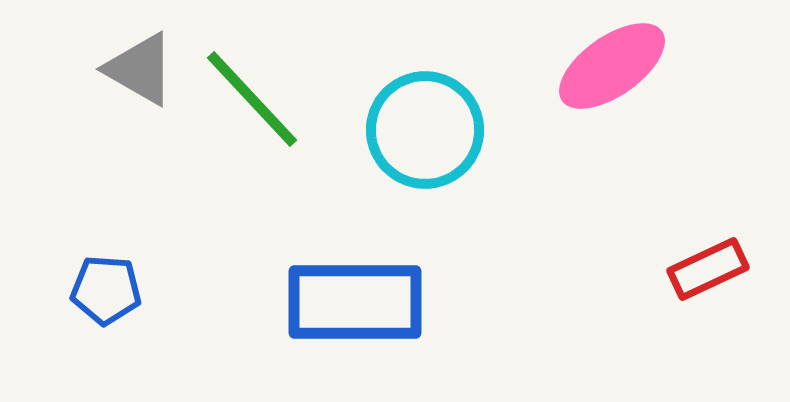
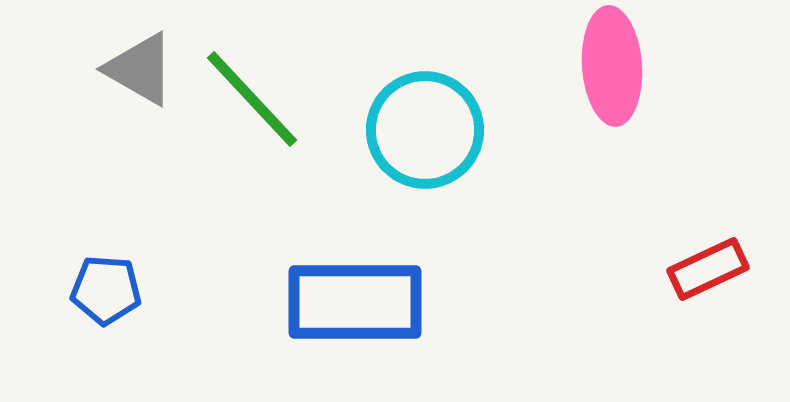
pink ellipse: rotated 59 degrees counterclockwise
